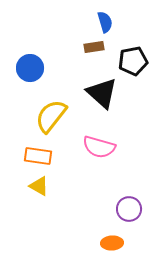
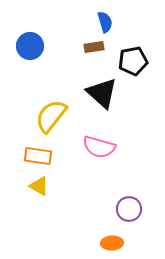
blue circle: moved 22 px up
